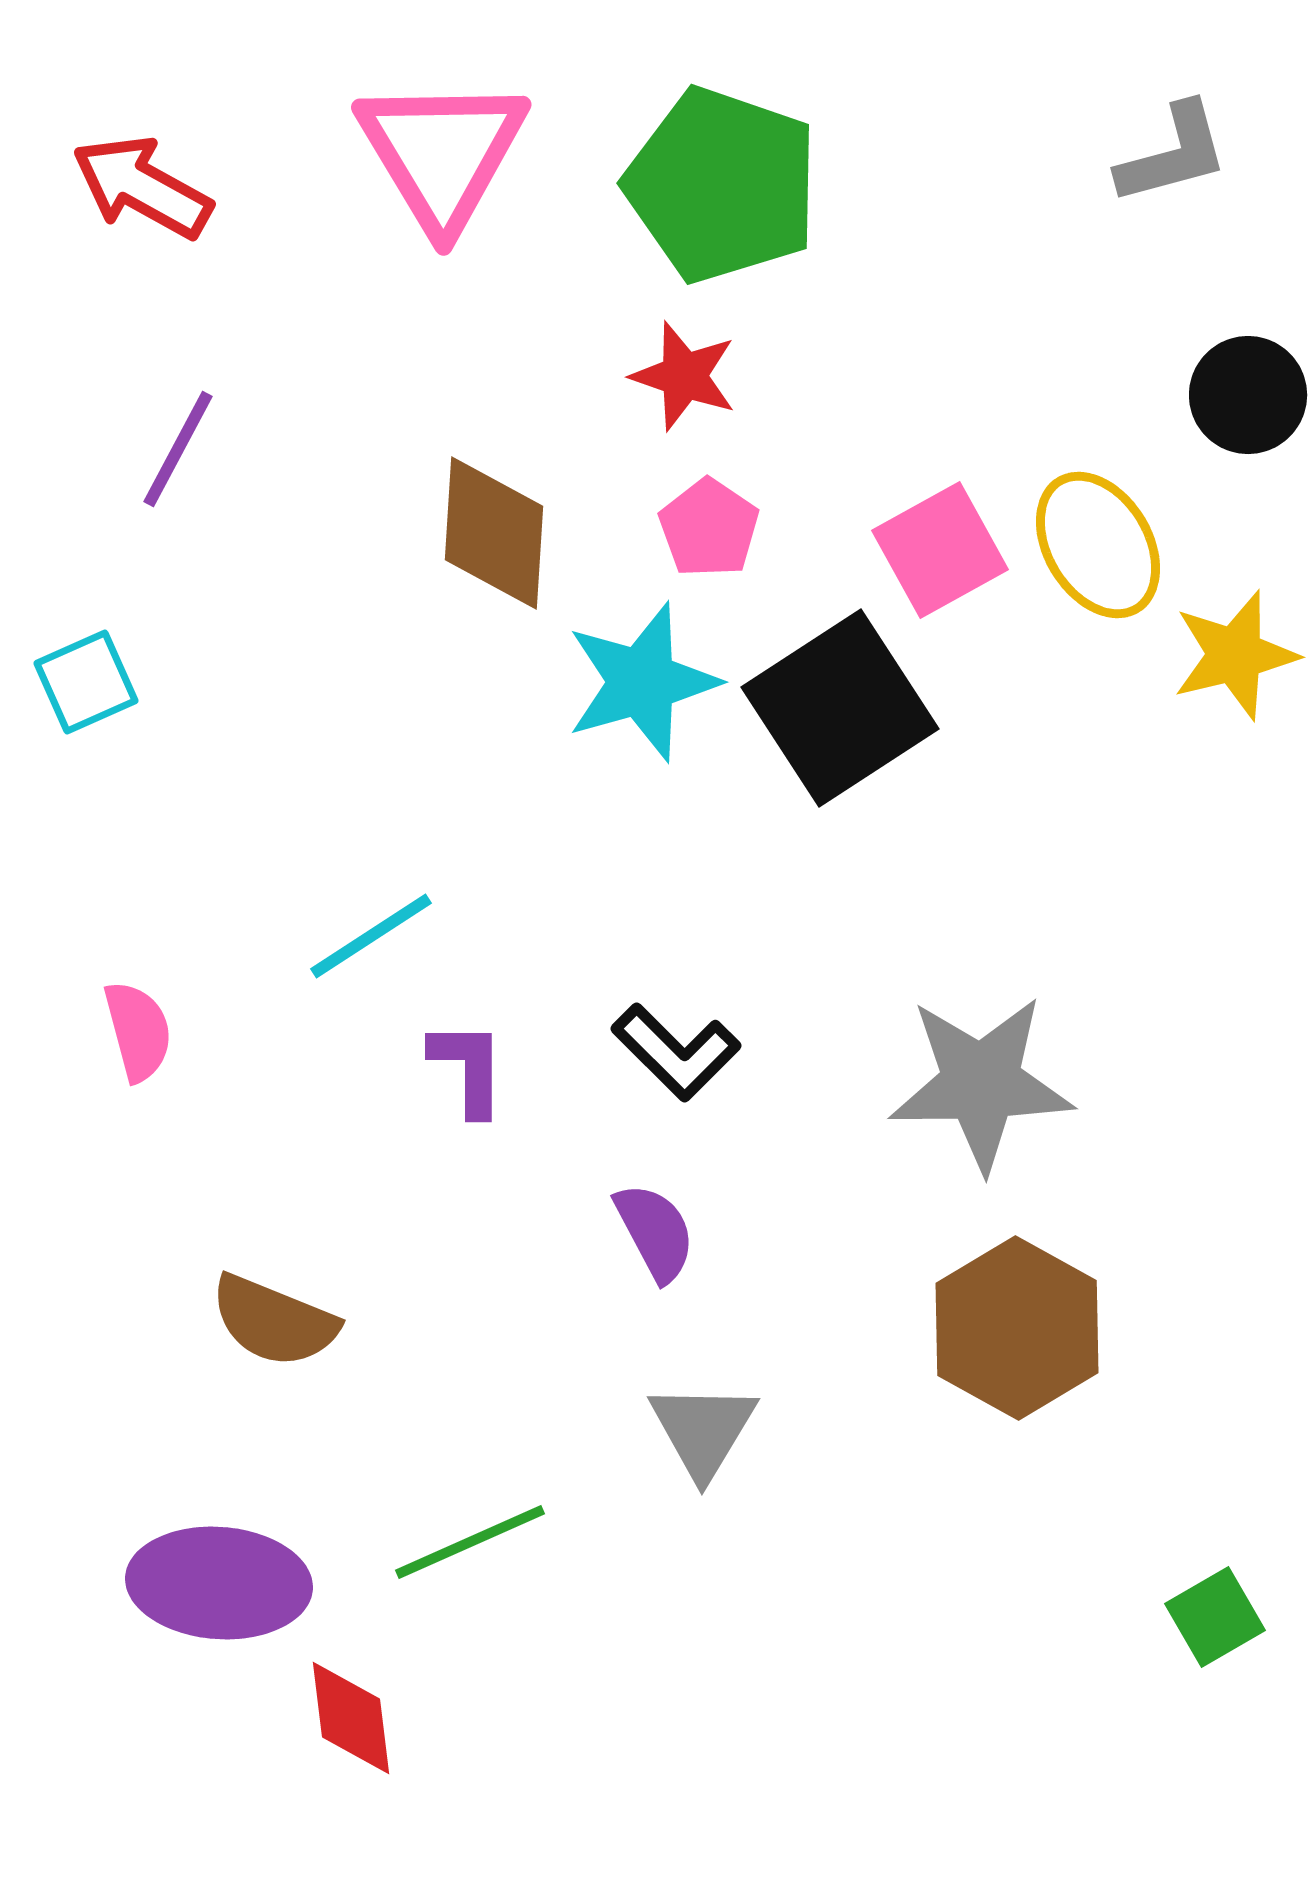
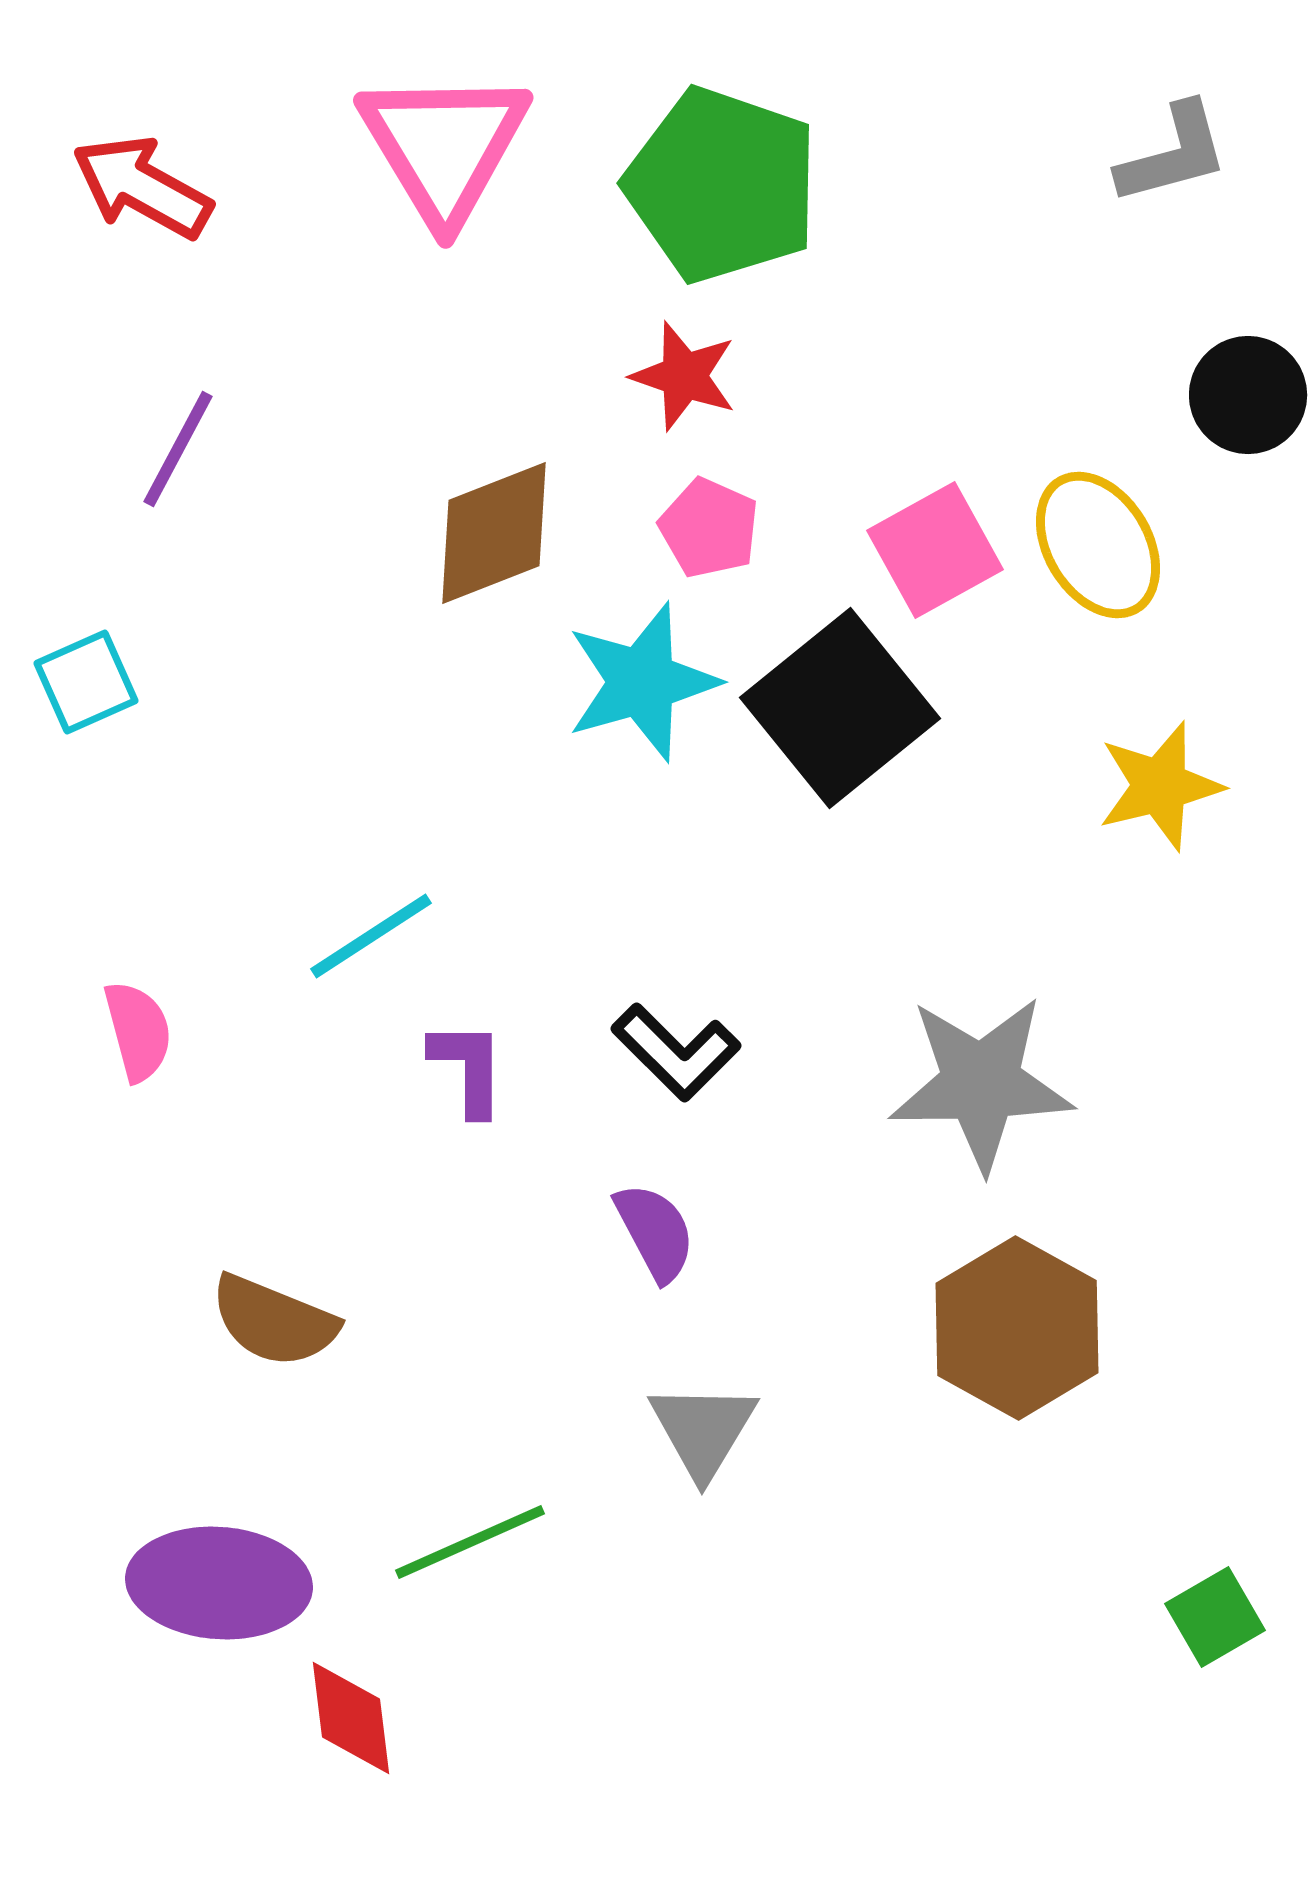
pink triangle: moved 2 px right, 7 px up
pink pentagon: rotated 10 degrees counterclockwise
brown diamond: rotated 65 degrees clockwise
pink square: moved 5 px left
yellow star: moved 75 px left, 131 px down
black square: rotated 6 degrees counterclockwise
